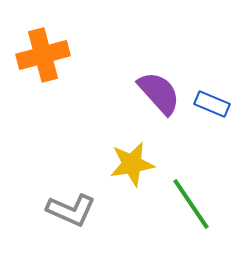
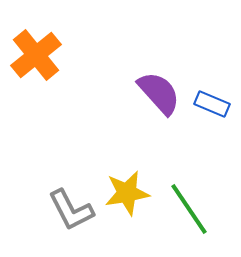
orange cross: moved 7 px left; rotated 24 degrees counterclockwise
yellow star: moved 5 px left, 29 px down
green line: moved 2 px left, 5 px down
gray L-shape: rotated 39 degrees clockwise
